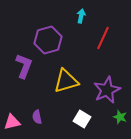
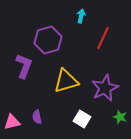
purple star: moved 2 px left, 2 px up
